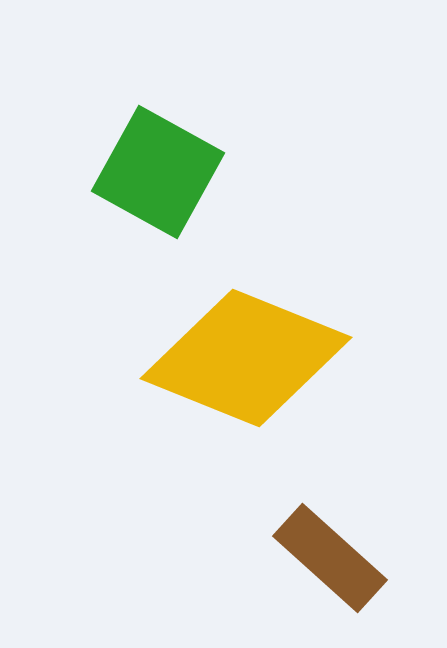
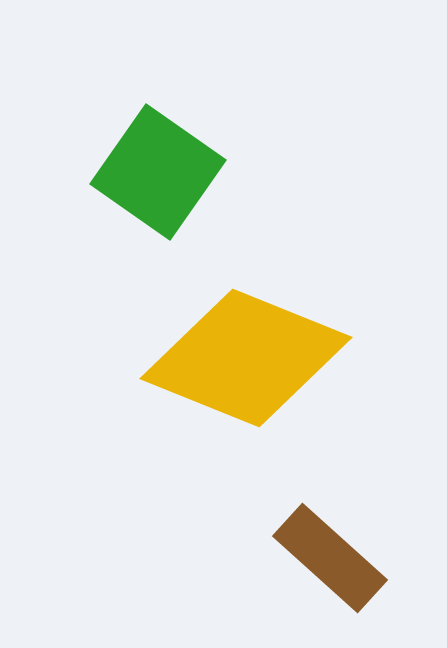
green square: rotated 6 degrees clockwise
